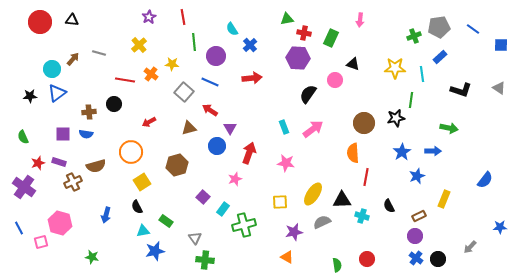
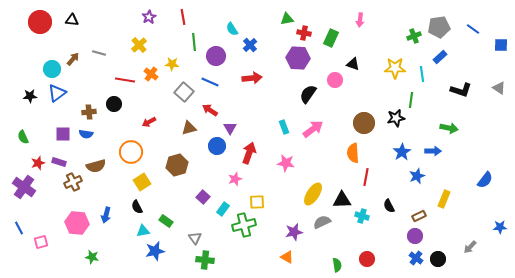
yellow square at (280, 202): moved 23 px left
pink hexagon at (60, 223): moved 17 px right; rotated 10 degrees counterclockwise
